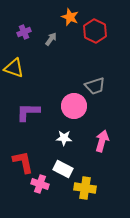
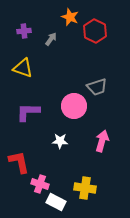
purple cross: moved 1 px up; rotated 16 degrees clockwise
yellow triangle: moved 9 px right
gray trapezoid: moved 2 px right, 1 px down
white star: moved 4 px left, 3 px down
red L-shape: moved 4 px left
white rectangle: moved 7 px left, 33 px down
